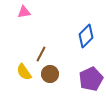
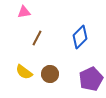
blue diamond: moved 6 px left, 1 px down
brown line: moved 4 px left, 16 px up
yellow semicircle: rotated 18 degrees counterclockwise
